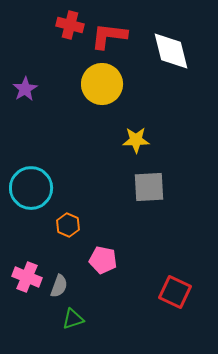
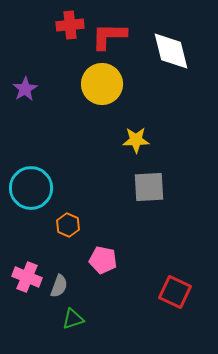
red cross: rotated 20 degrees counterclockwise
red L-shape: rotated 6 degrees counterclockwise
